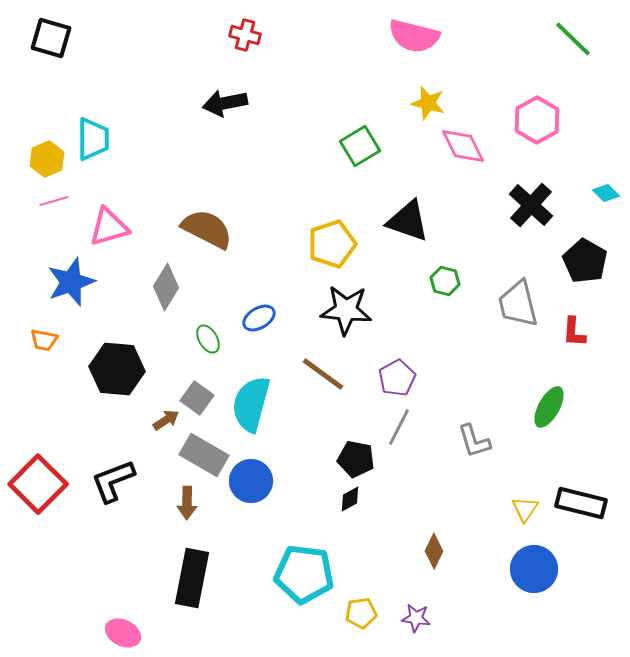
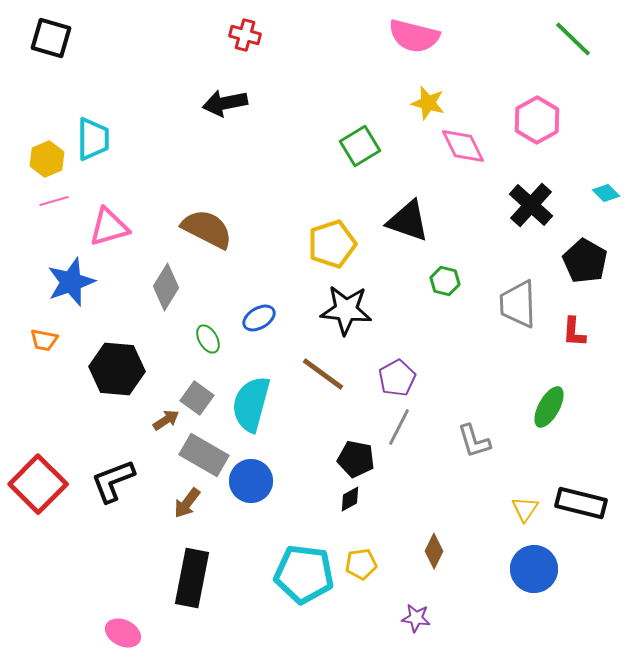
gray trapezoid at (518, 304): rotated 12 degrees clockwise
brown arrow at (187, 503): rotated 36 degrees clockwise
yellow pentagon at (361, 613): moved 49 px up
